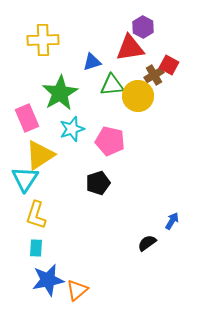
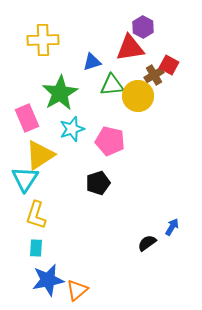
blue arrow: moved 6 px down
